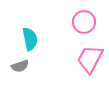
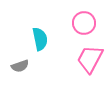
pink circle: moved 1 px down
cyan semicircle: moved 10 px right
